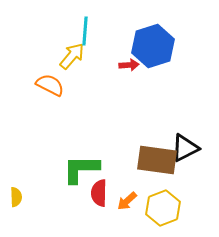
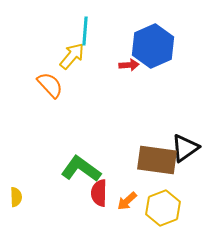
blue hexagon: rotated 6 degrees counterclockwise
orange semicircle: rotated 20 degrees clockwise
black triangle: rotated 8 degrees counterclockwise
green L-shape: rotated 36 degrees clockwise
